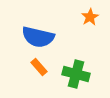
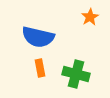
orange rectangle: moved 1 px right, 1 px down; rotated 30 degrees clockwise
